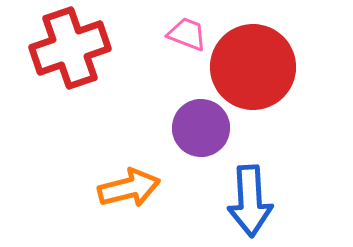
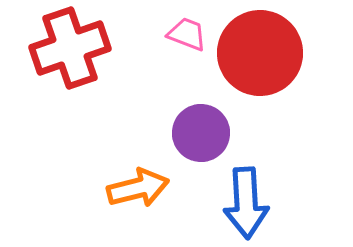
red circle: moved 7 px right, 14 px up
purple circle: moved 5 px down
orange arrow: moved 9 px right
blue arrow: moved 4 px left, 2 px down
